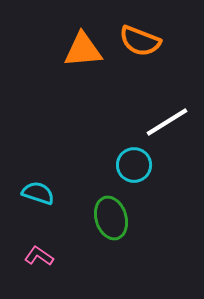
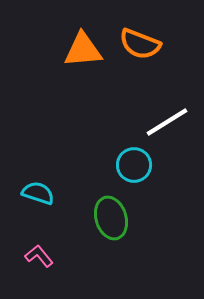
orange semicircle: moved 3 px down
pink L-shape: rotated 16 degrees clockwise
